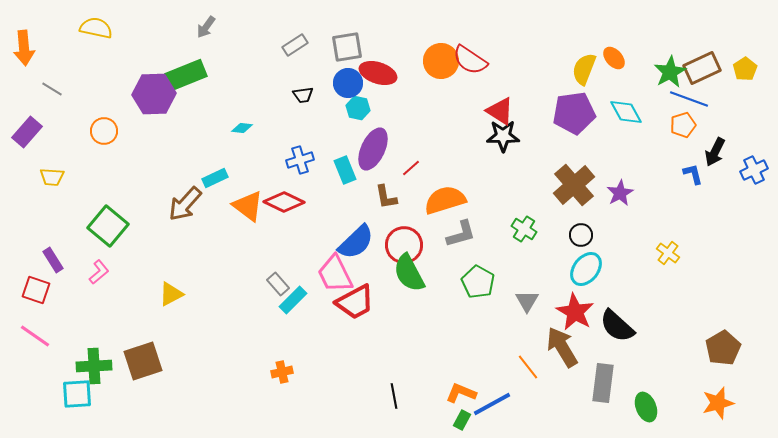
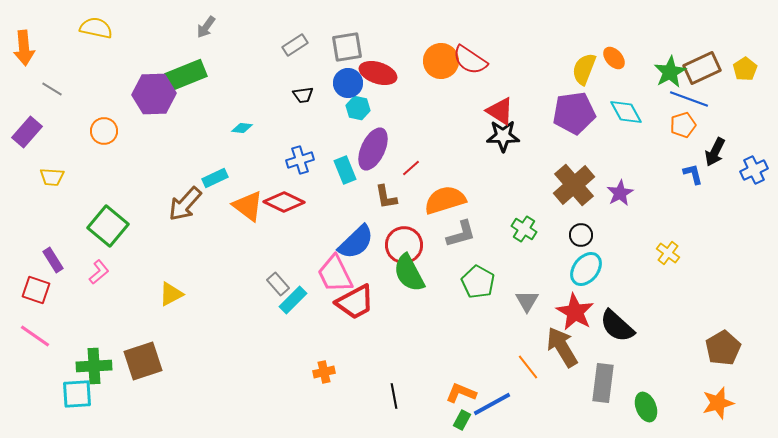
orange cross at (282, 372): moved 42 px right
